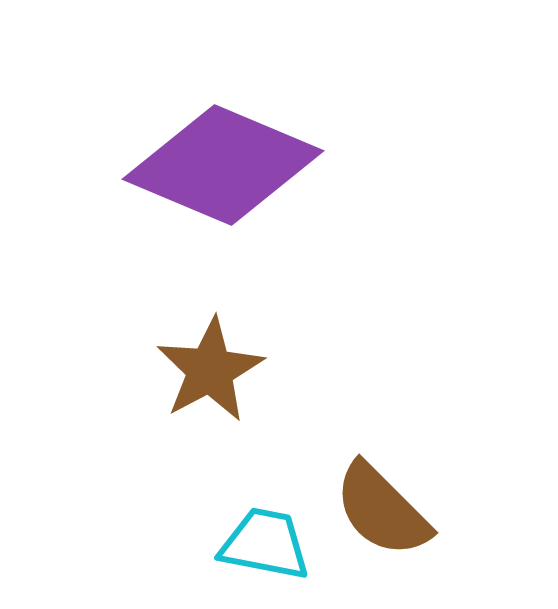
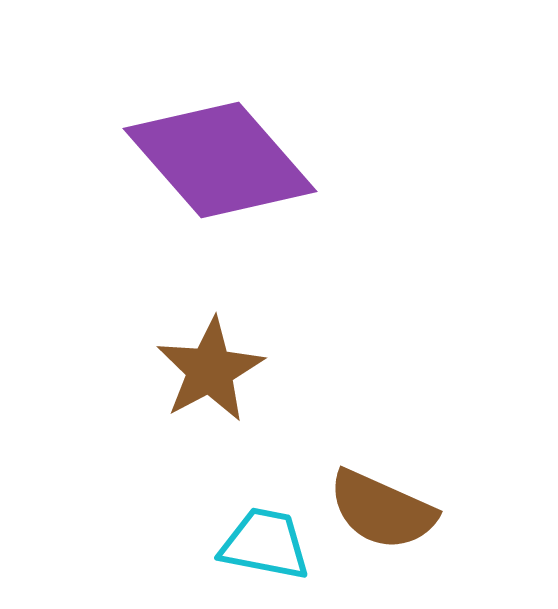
purple diamond: moved 3 px left, 5 px up; rotated 26 degrees clockwise
brown semicircle: rotated 21 degrees counterclockwise
